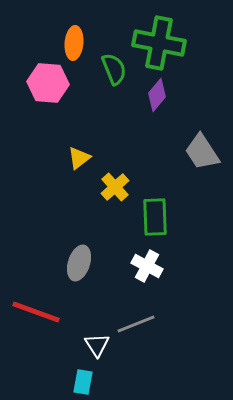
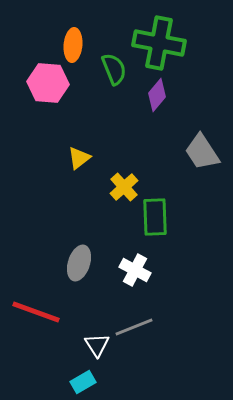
orange ellipse: moved 1 px left, 2 px down
yellow cross: moved 9 px right
white cross: moved 12 px left, 4 px down
gray line: moved 2 px left, 3 px down
cyan rectangle: rotated 50 degrees clockwise
